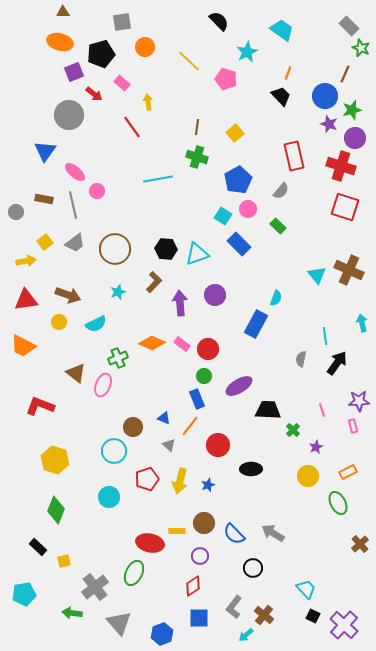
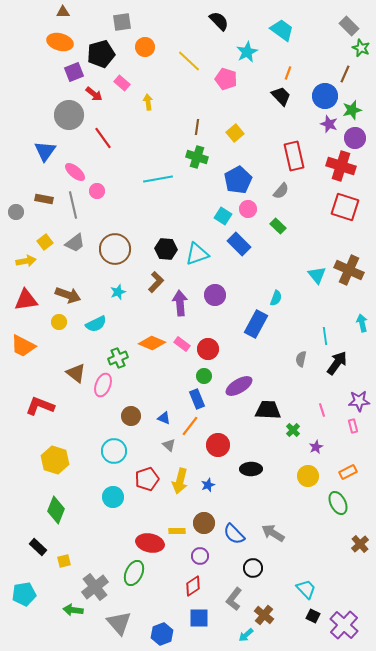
red line at (132, 127): moved 29 px left, 11 px down
brown L-shape at (154, 282): moved 2 px right
brown circle at (133, 427): moved 2 px left, 11 px up
cyan circle at (109, 497): moved 4 px right
gray L-shape at (234, 607): moved 8 px up
green arrow at (72, 613): moved 1 px right, 3 px up
